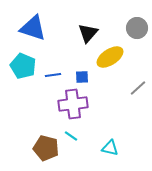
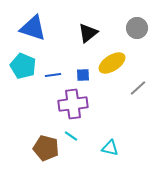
black triangle: rotated 10 degrees clockwise
yellow ellipse: moved 2 px right, 6 px down
blue square: moved 1 px right, 2 px up
